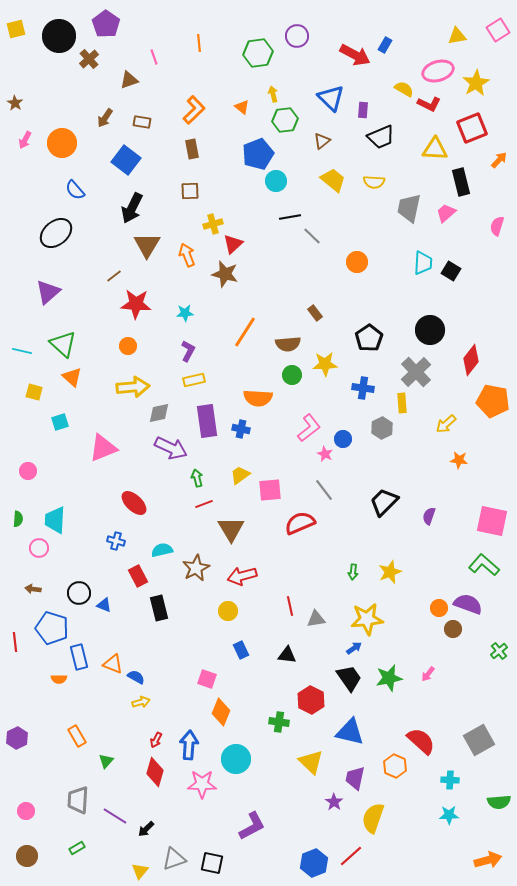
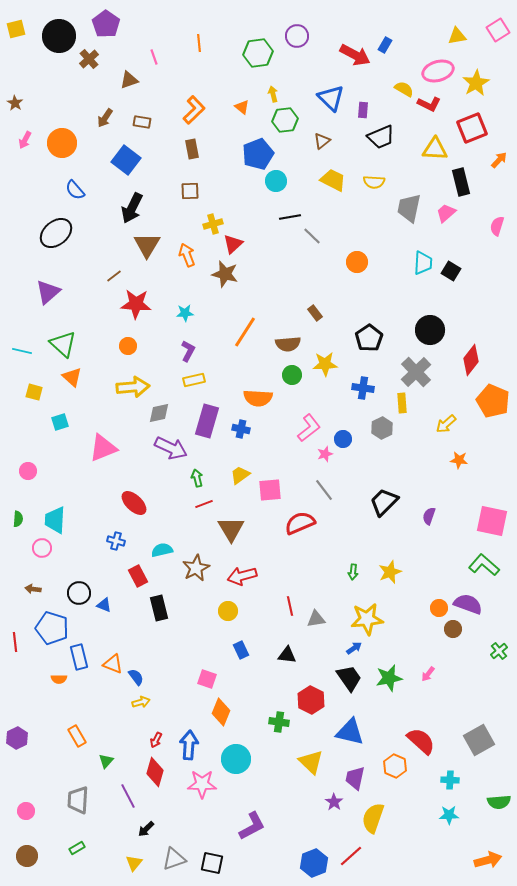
yellow trapezoid at (333, 180): rotated 12 degrees counterclockwise
orange pentagon at (493, 401): rotated 12 degrees clockwise
purple rectangle at (207, 421): rotated 24 degrees clockwise
pink star at (325, 454): rotated 28 degrees clockwise
pink circle at (39, 548): moved 3 px right
blue semicircle at (136, 677): rotated 24 degrees clockwise
purple line at (115, 816): moved 13 px right, 20 px up; rotated 30 degrees clockwise
yellow triangle at (140, 871): moved 6 px left, 8 px up
